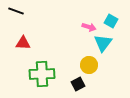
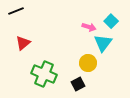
black line: rotated 42 degrees counterclockwise
cyan square: rotated 16 degrees clockwise
red triangle: rotated 42 degrees counterclockwise
yellow circle: moved 1 px left, 2 px up
green cross: moved 2 px right; rotated 25 degrees clockwise
